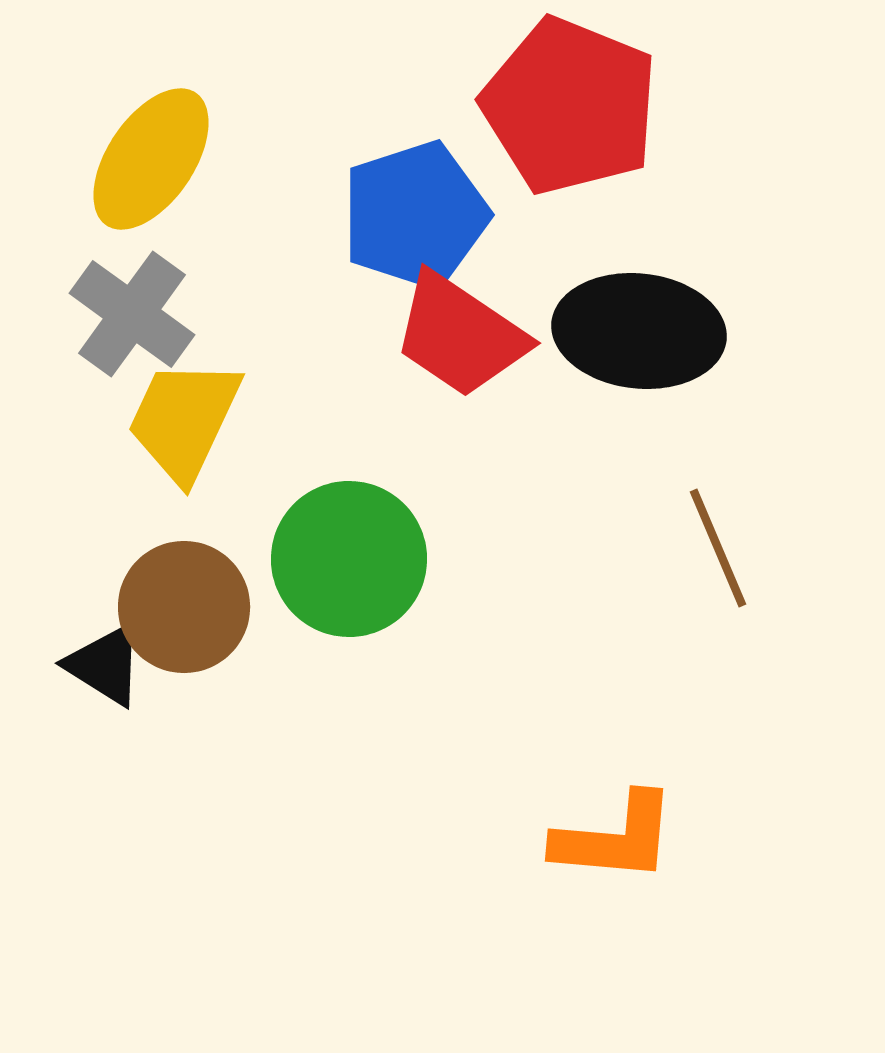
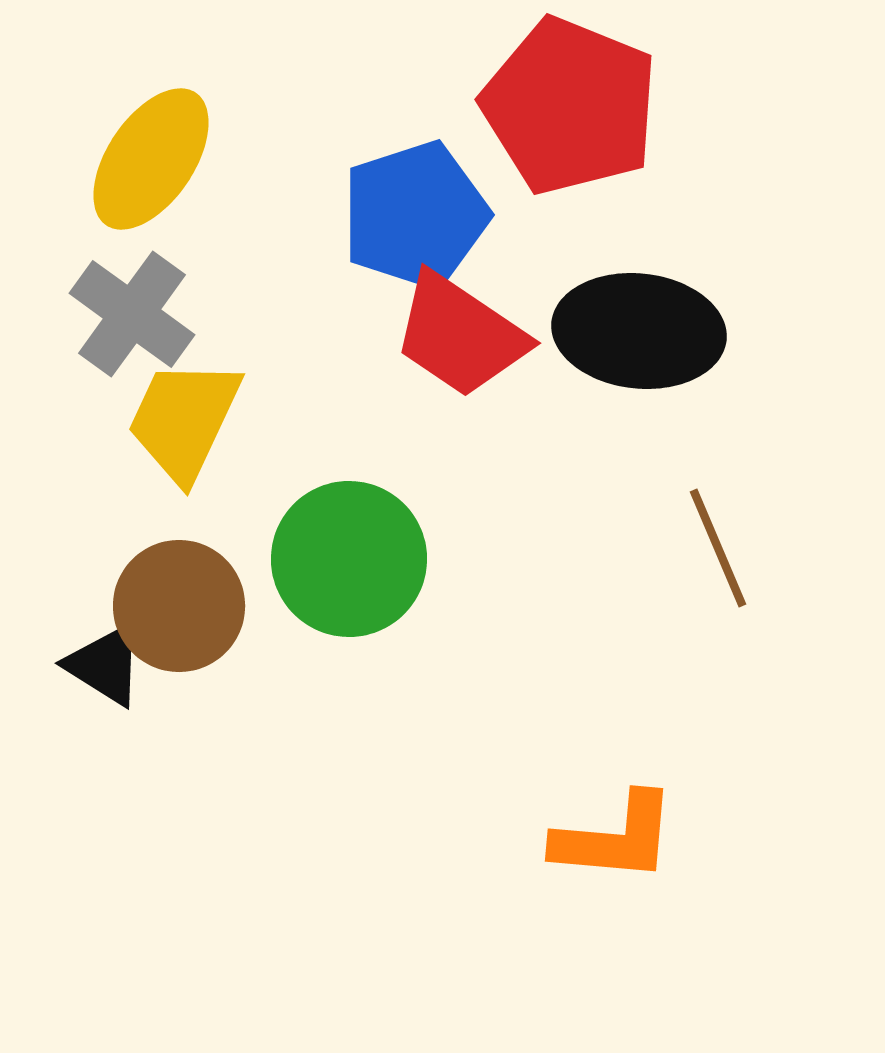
brown circle: moved 5 px left, 1 px up
